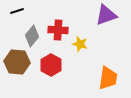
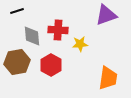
gray diamond: rotated 45 degrees counterclockwise
yellow star: rotated 21 degrees counterclockwise
brown hexagon: rotated 15 degrees counterclockwise
